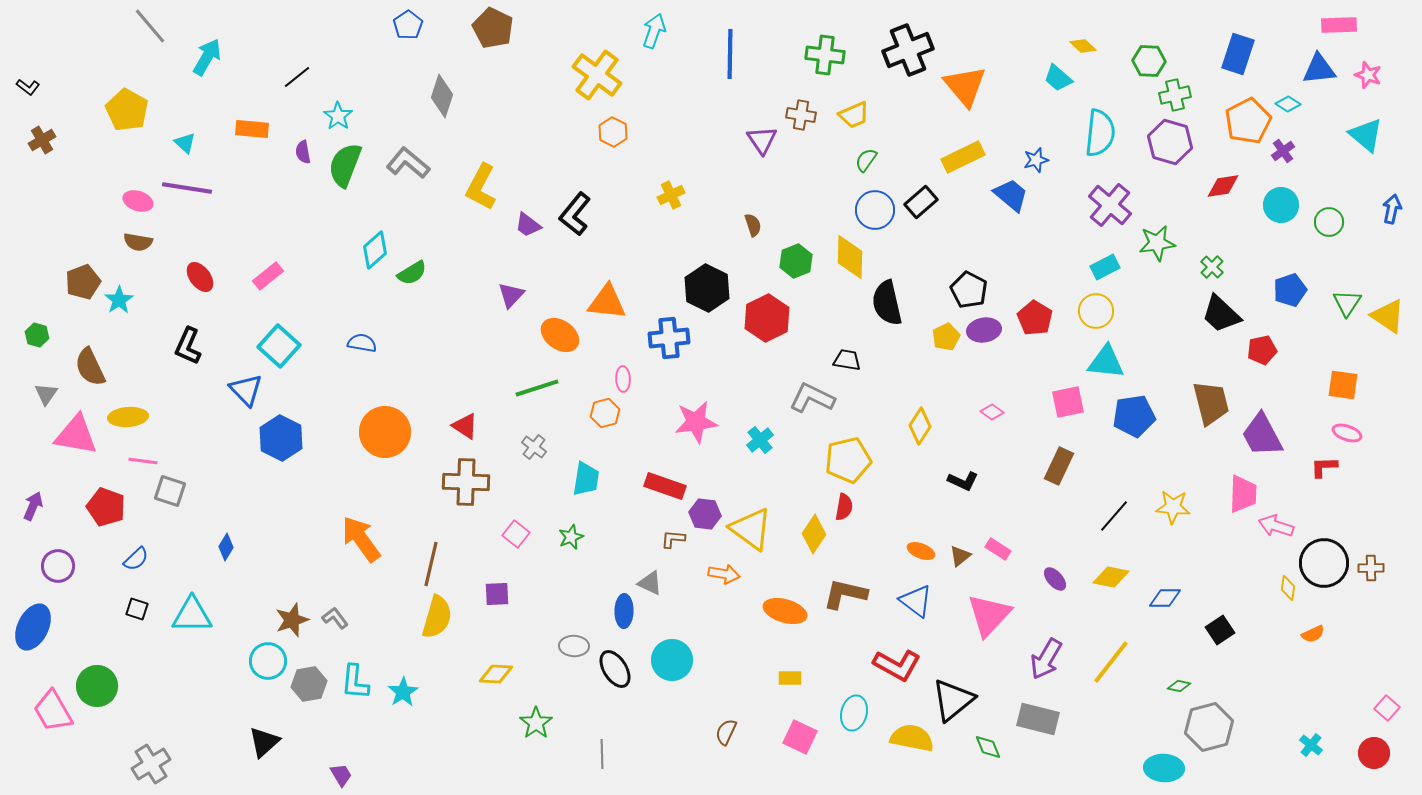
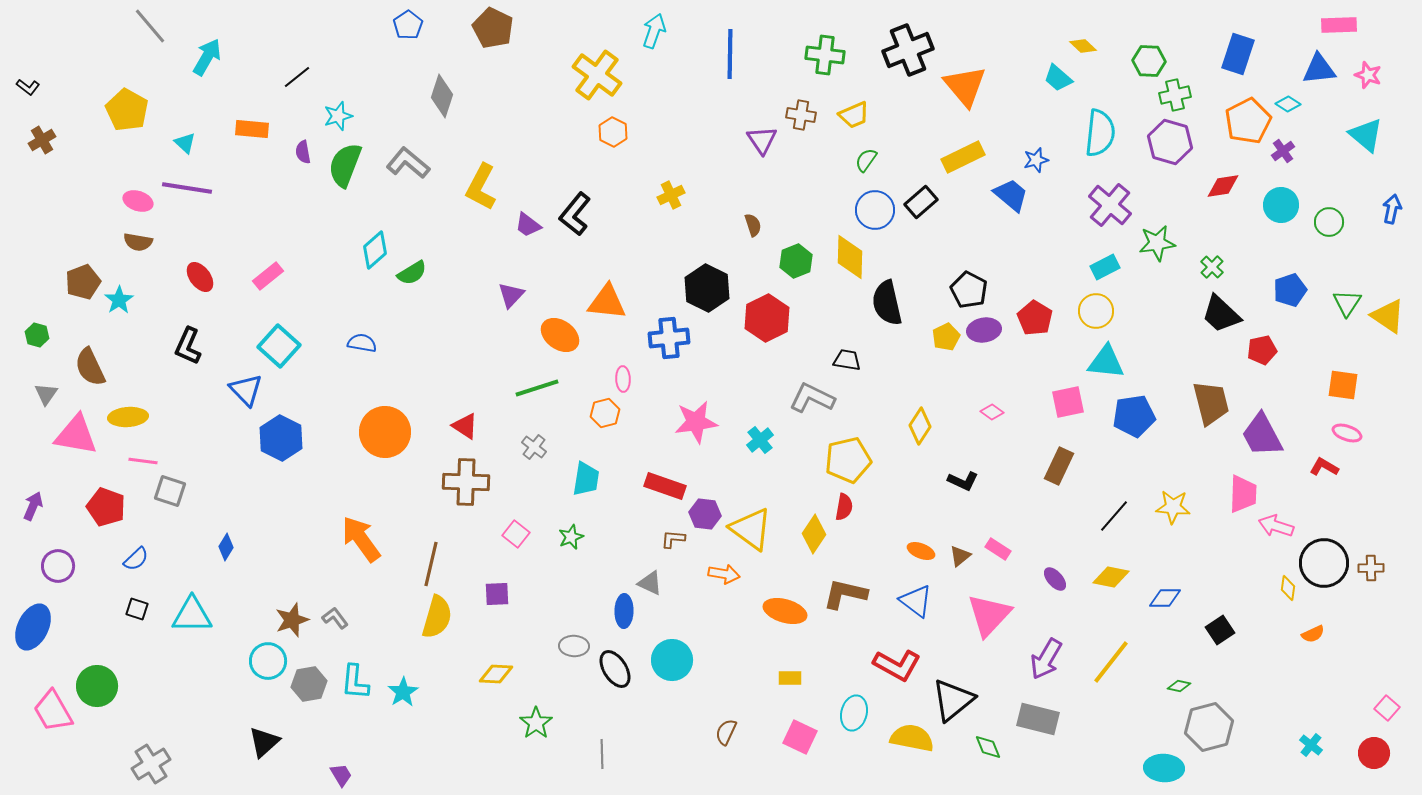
cyan star at (338, 116): rotated 20 degrees clockwise
red L-shape at (1324, 467): rotated 32 degrees clockwise
